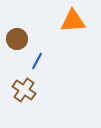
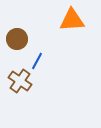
orange triangle: moved 1 px left, 1 px up
brown cross: moved 4 px left, 9 px up
